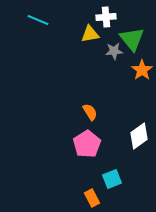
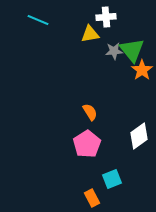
green triangle: moved 11 px down
